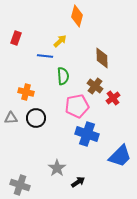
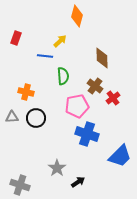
gray triangle: moved 1 px right, 1 px up
